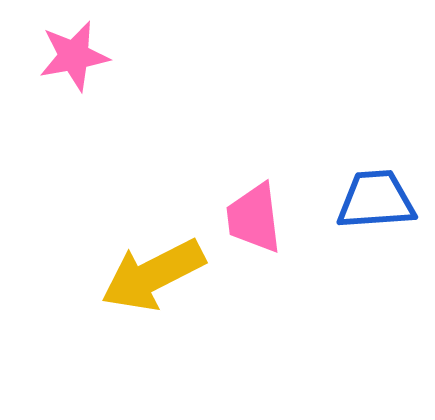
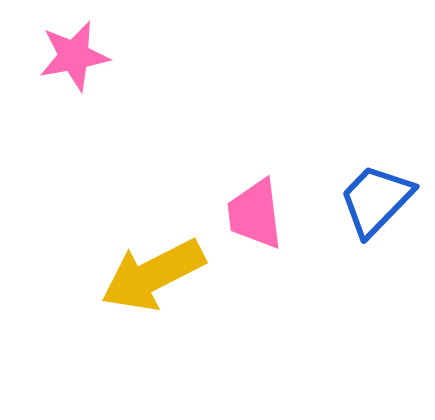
blue trapezoid: rotated 42 degrees counterclockwise
pink trapezoid: moved 1 px right, 4 px up
